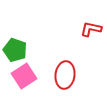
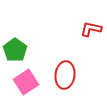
green pentagon: rotated 15 degrees clockwise
pink square: moved 2 px right, 6 px down
